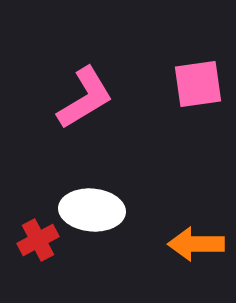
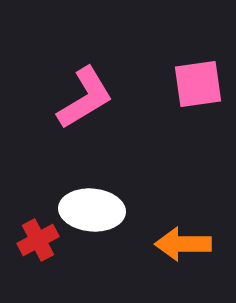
orange arrow: moved 13 px left
